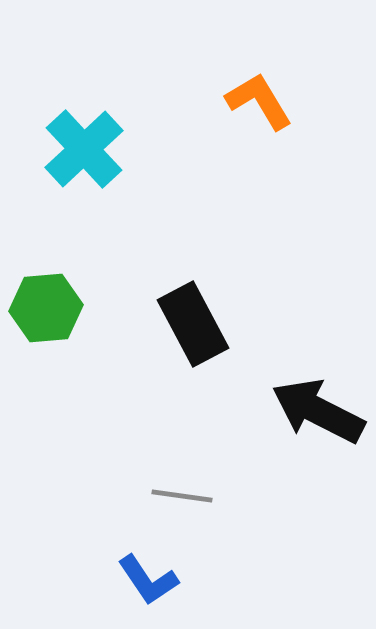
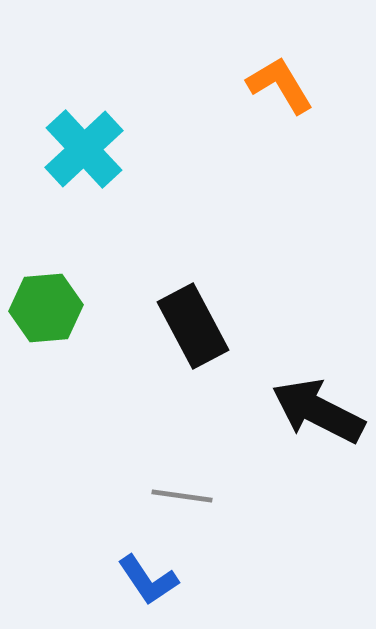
orange L-shape: moved 21 px right, 16 px up
black rectangle: moved 2 px down
